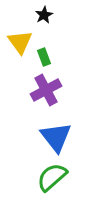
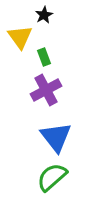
yellow triangle: moved 5 px up
